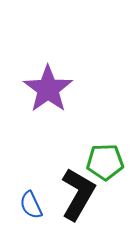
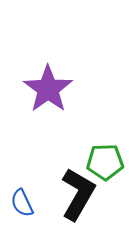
blue semicircle: moved 9 px left, 2 px up
